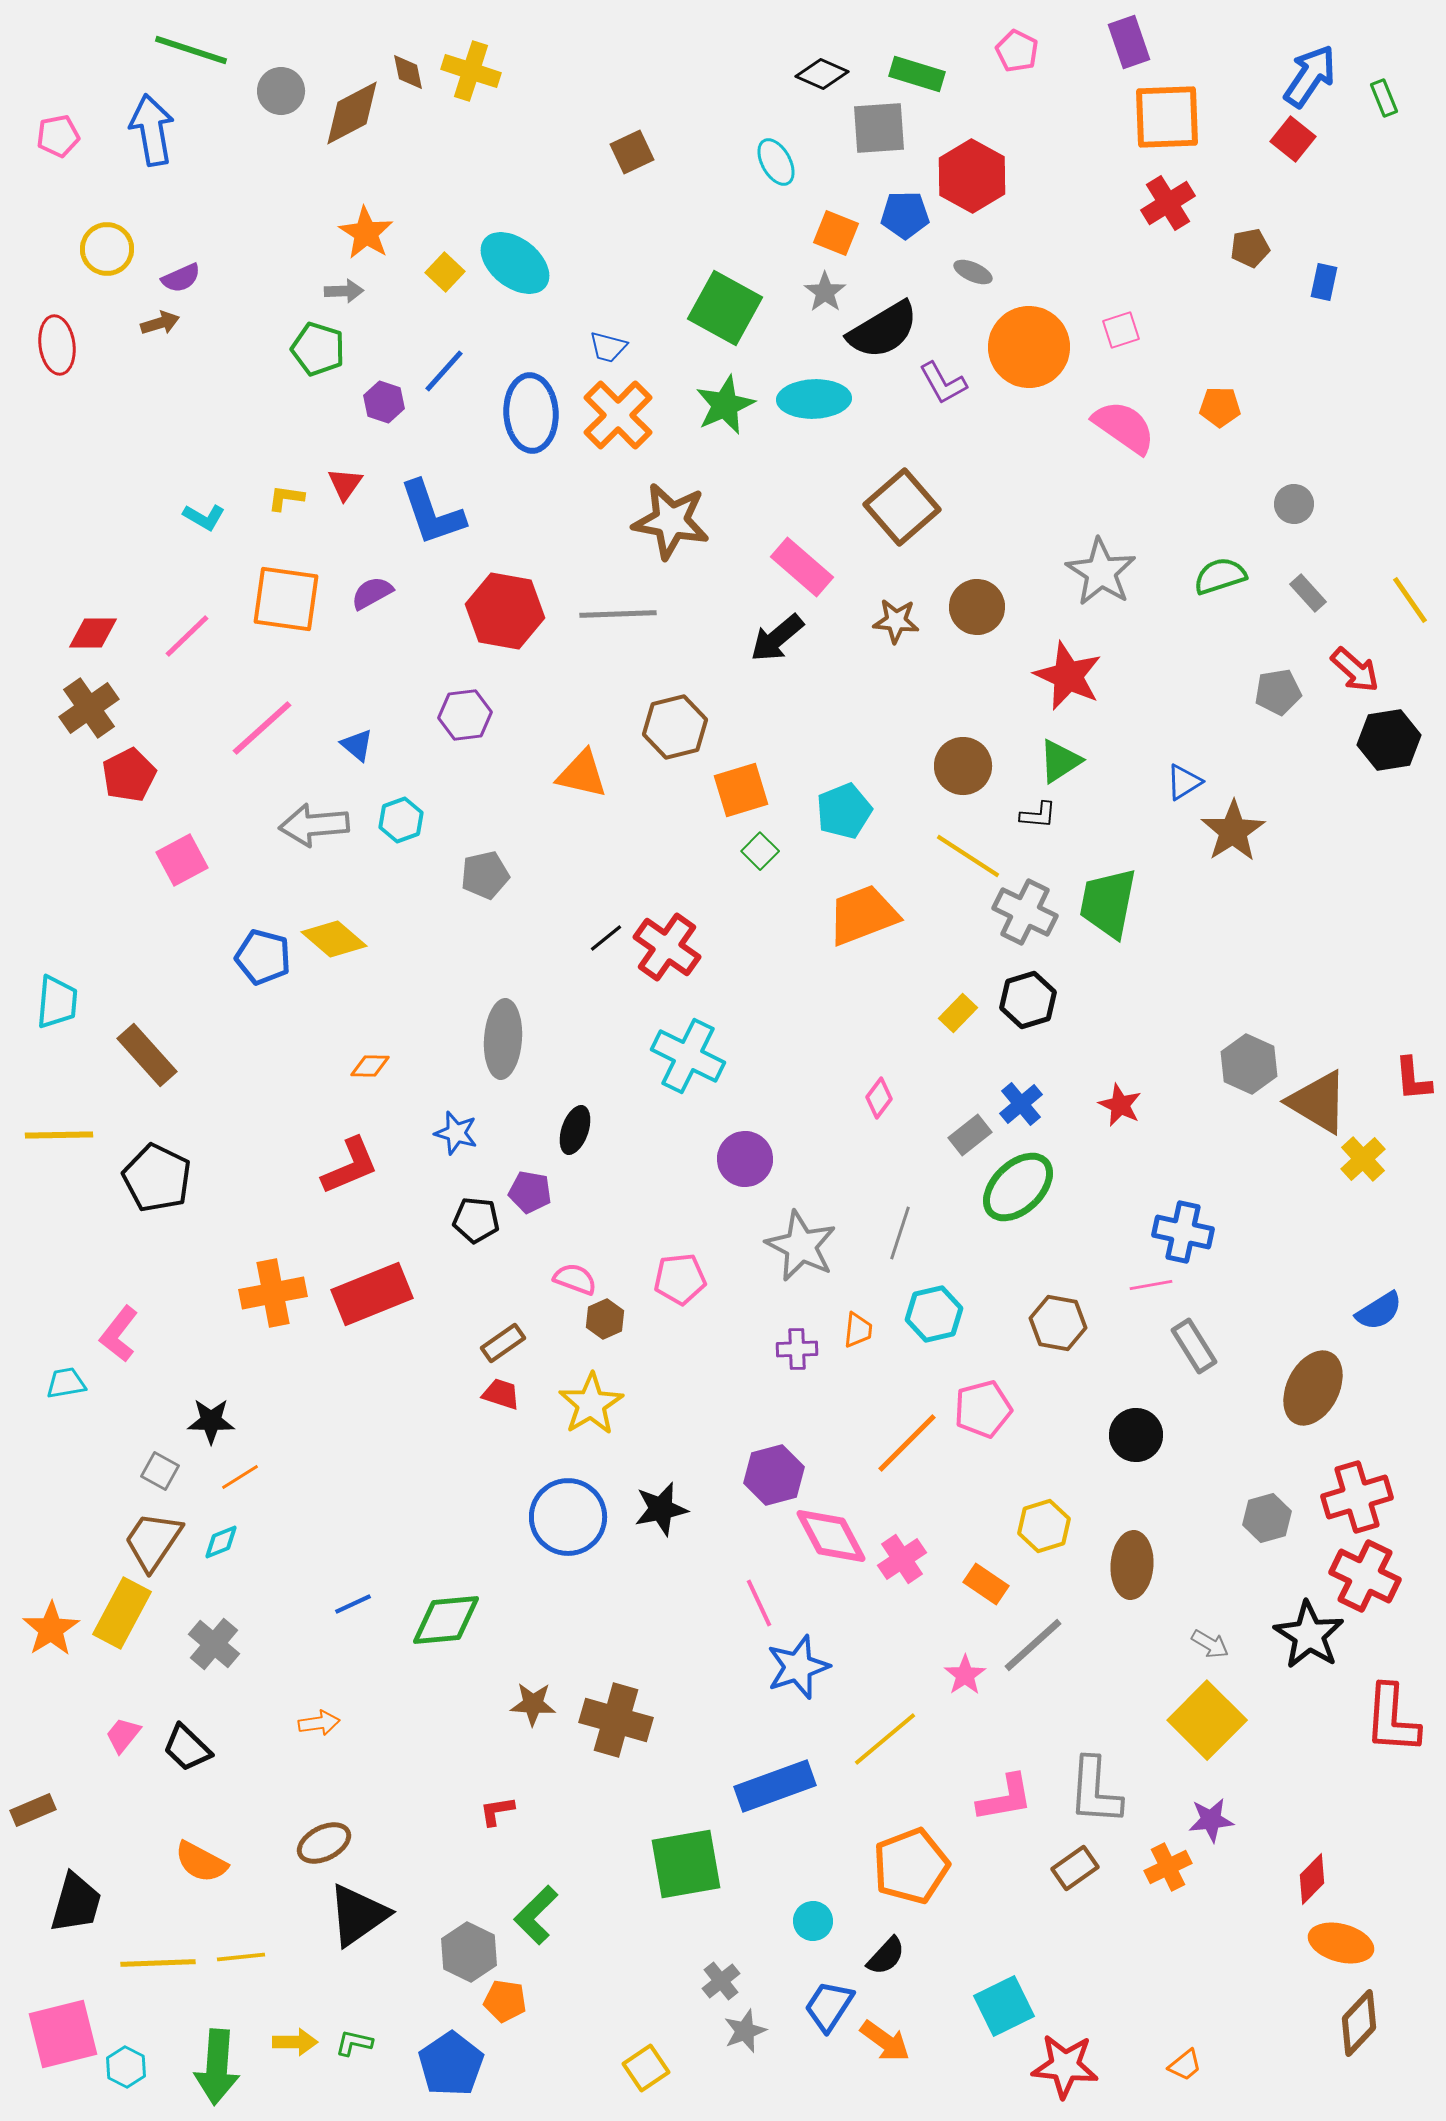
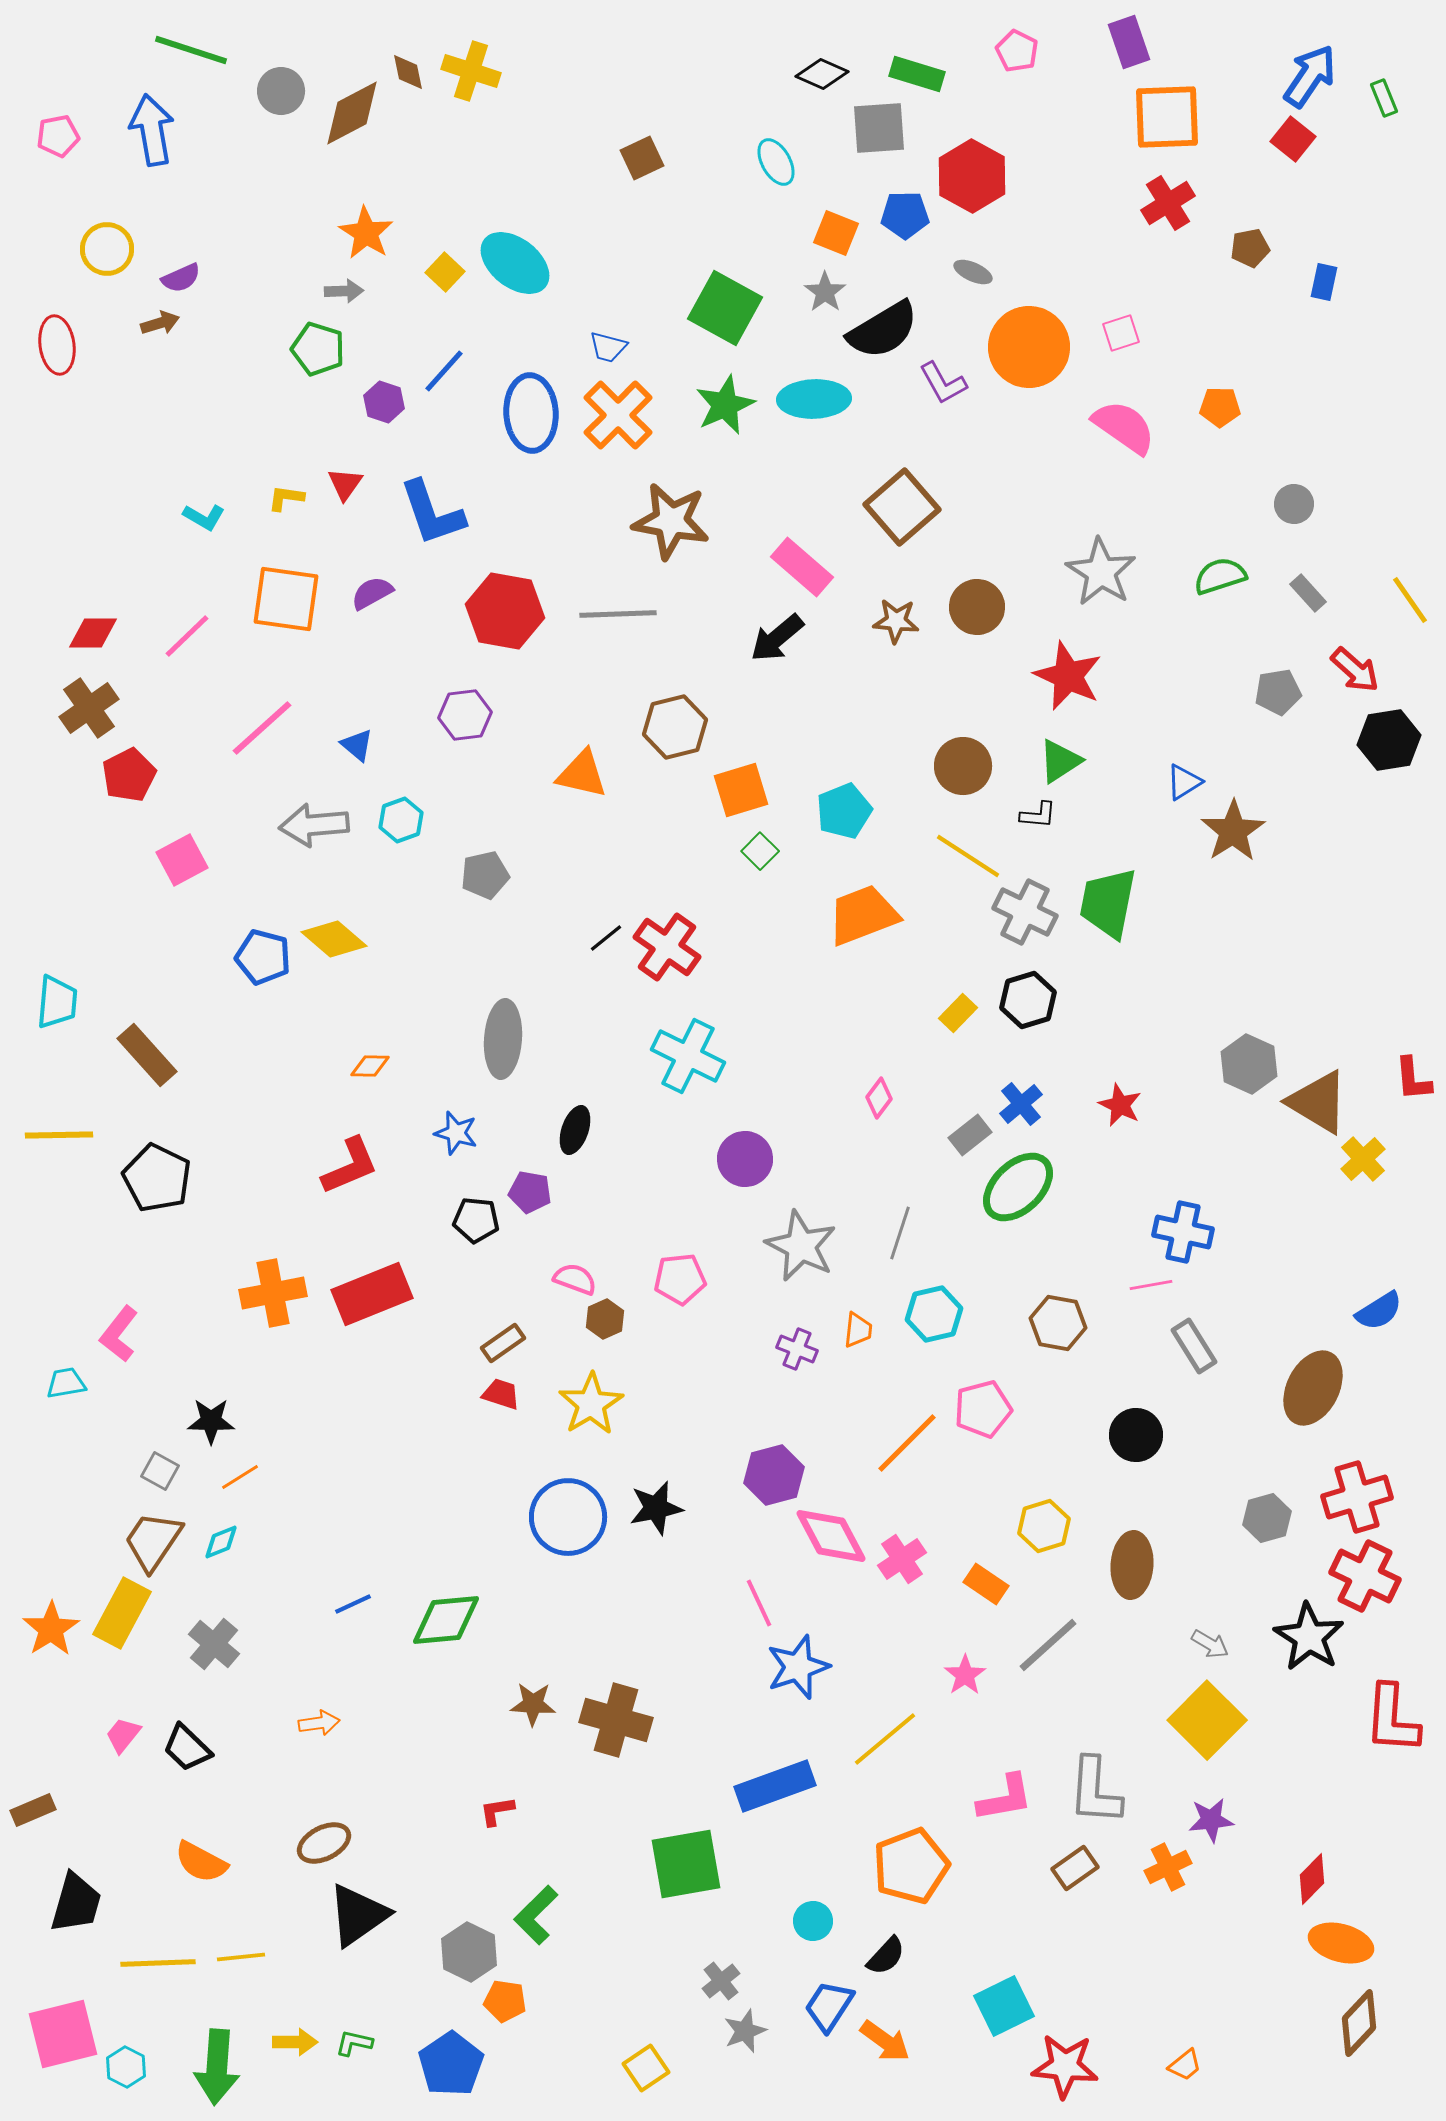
brown square at (632, 152): moved 10 px right, 6 px down
pink square at (1121, 330): moved 3 px down
purple cross at (797, 1349): rotated 24 degrees clockwise
black star at (661, 1509): moved 5 px left, 1 px up
black star at (1309, 1635): moved 2 px down
gray line at (1033, 1645): moved 15 px right
